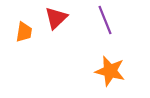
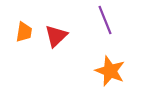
red triangle: moved 18 px down
orange star: rotated 8 degrees clockwise
